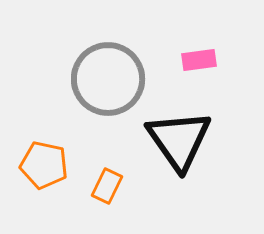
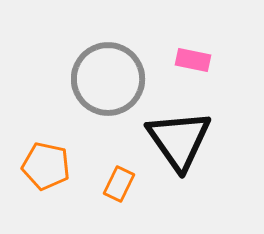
pink rectangle: moved 6 px left; rotated 20 degrees clockwise
orange pentagon: moved 2 px right, 1 px down
orange rectangle: moved 12 px right, 2 px up
